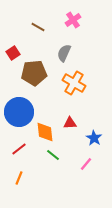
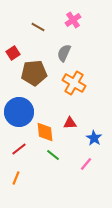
orange line: moved 3 px left
